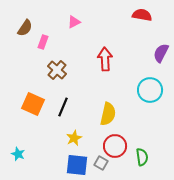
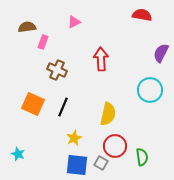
brown semicircle: moved 2 px right, 1 px up; rotated 132 degrees counterclockwise
red arrow: moved 4 px left
brown cross: rotated 18 degrees counterclockwise
